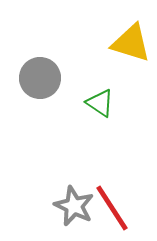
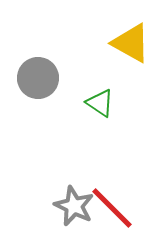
yellow triangle: rotated 12 degrees clockwise
gray circle: moved 2 px left
red line: rotated 12 degrees counterclockwise
